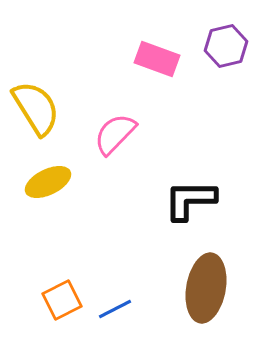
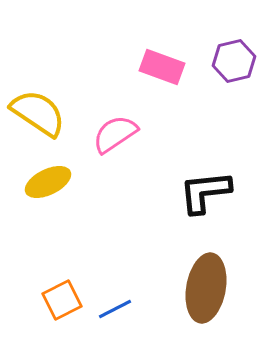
purple hexagon: moved 8 px right, 15 px down
pink rectangle: moved 5 px right, 8 px down
yellow semicircle: moved 2 px right, 5 px down; rotated 24 degrees counterclockwise
pink semicircle: rotated 12 degrees clockwise
black L-shape: moved 15 px right, 8 px up; rotated 6 degrees counterclockwise
